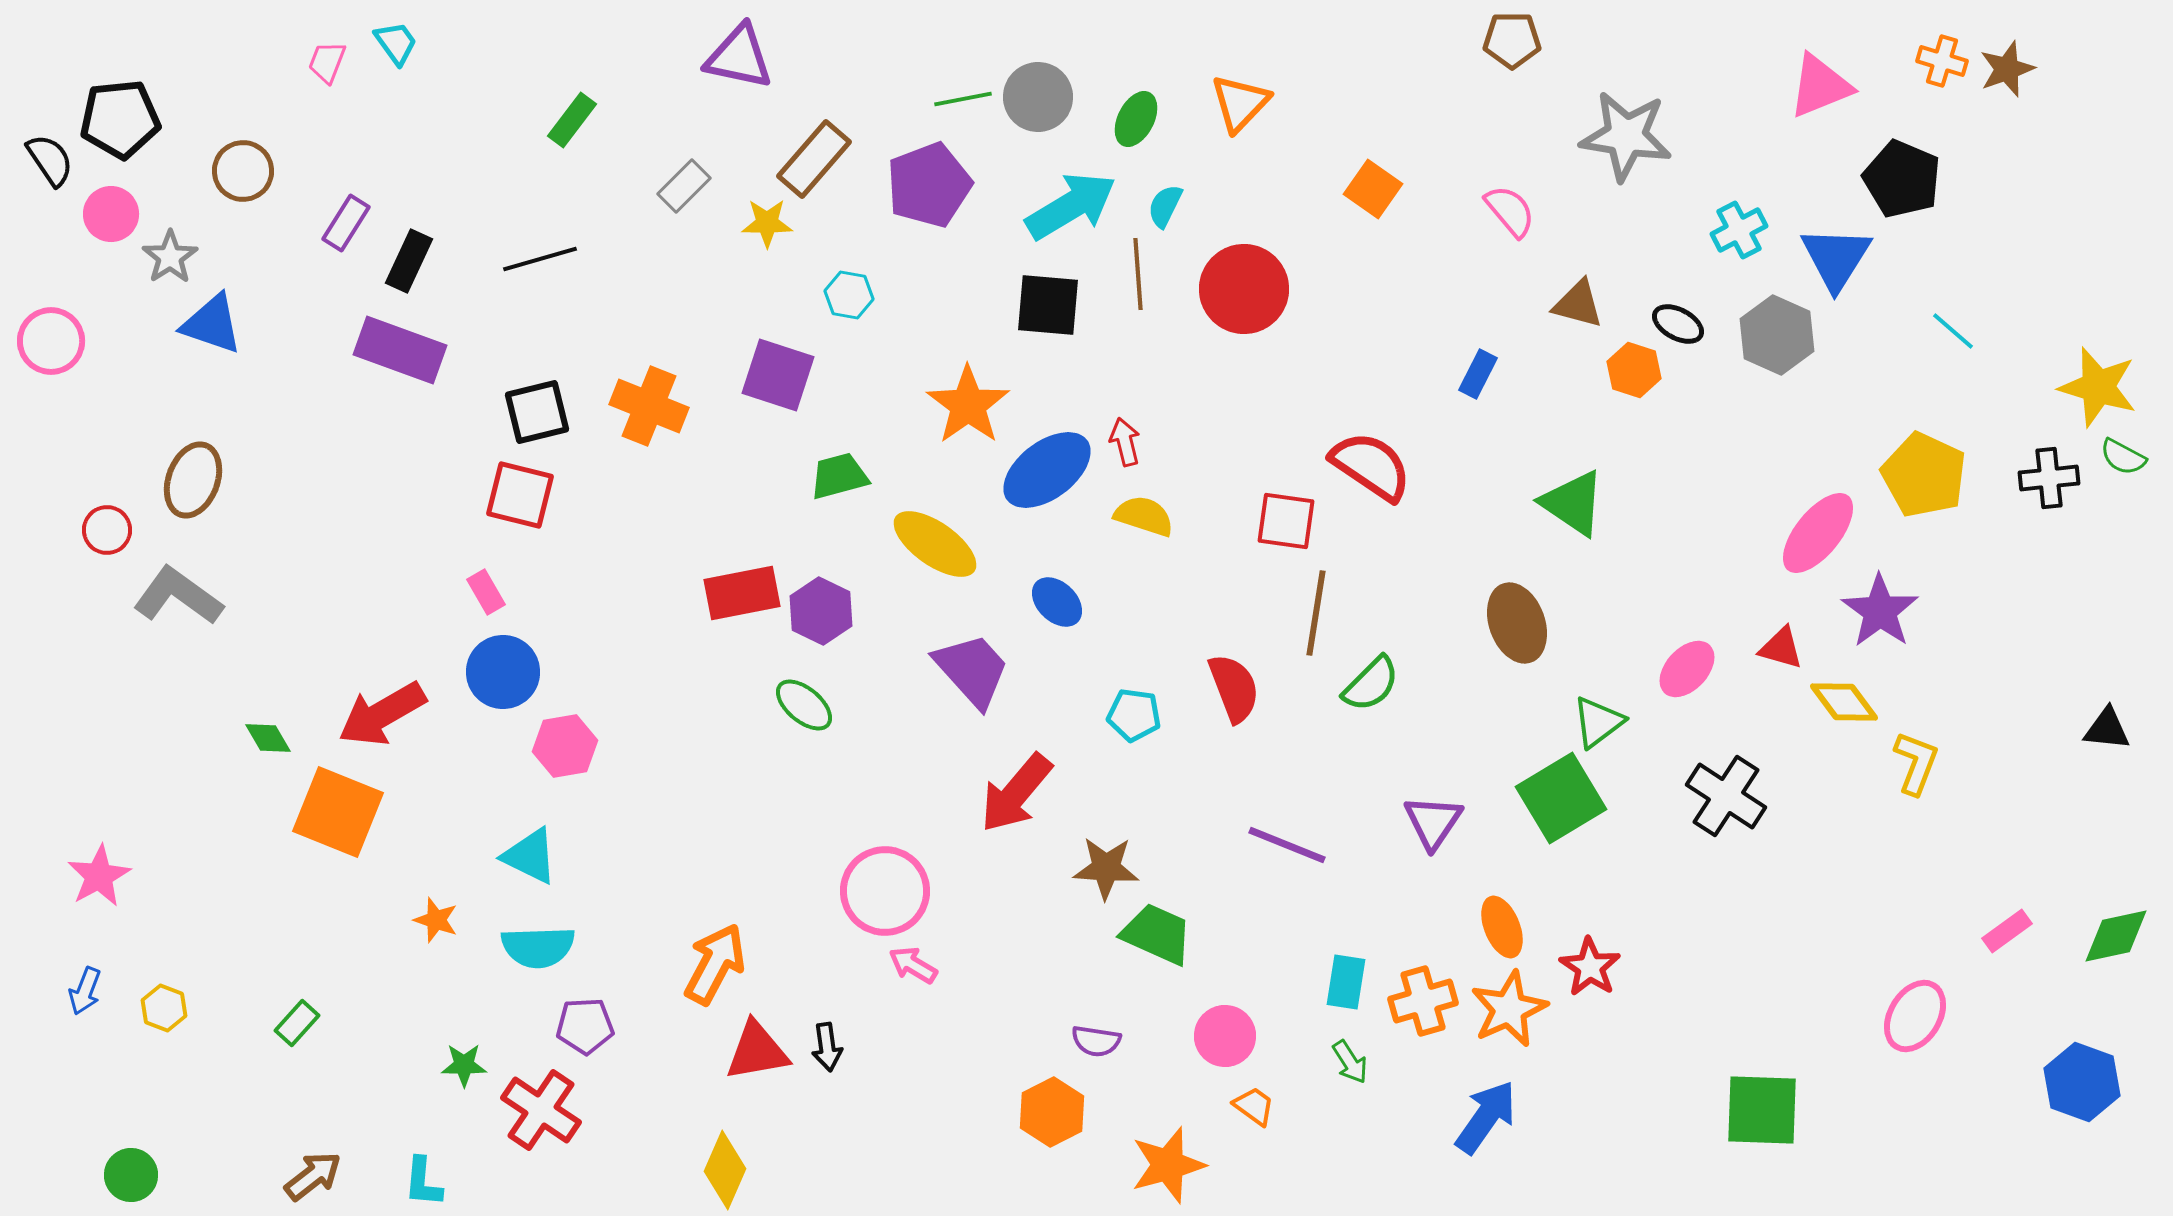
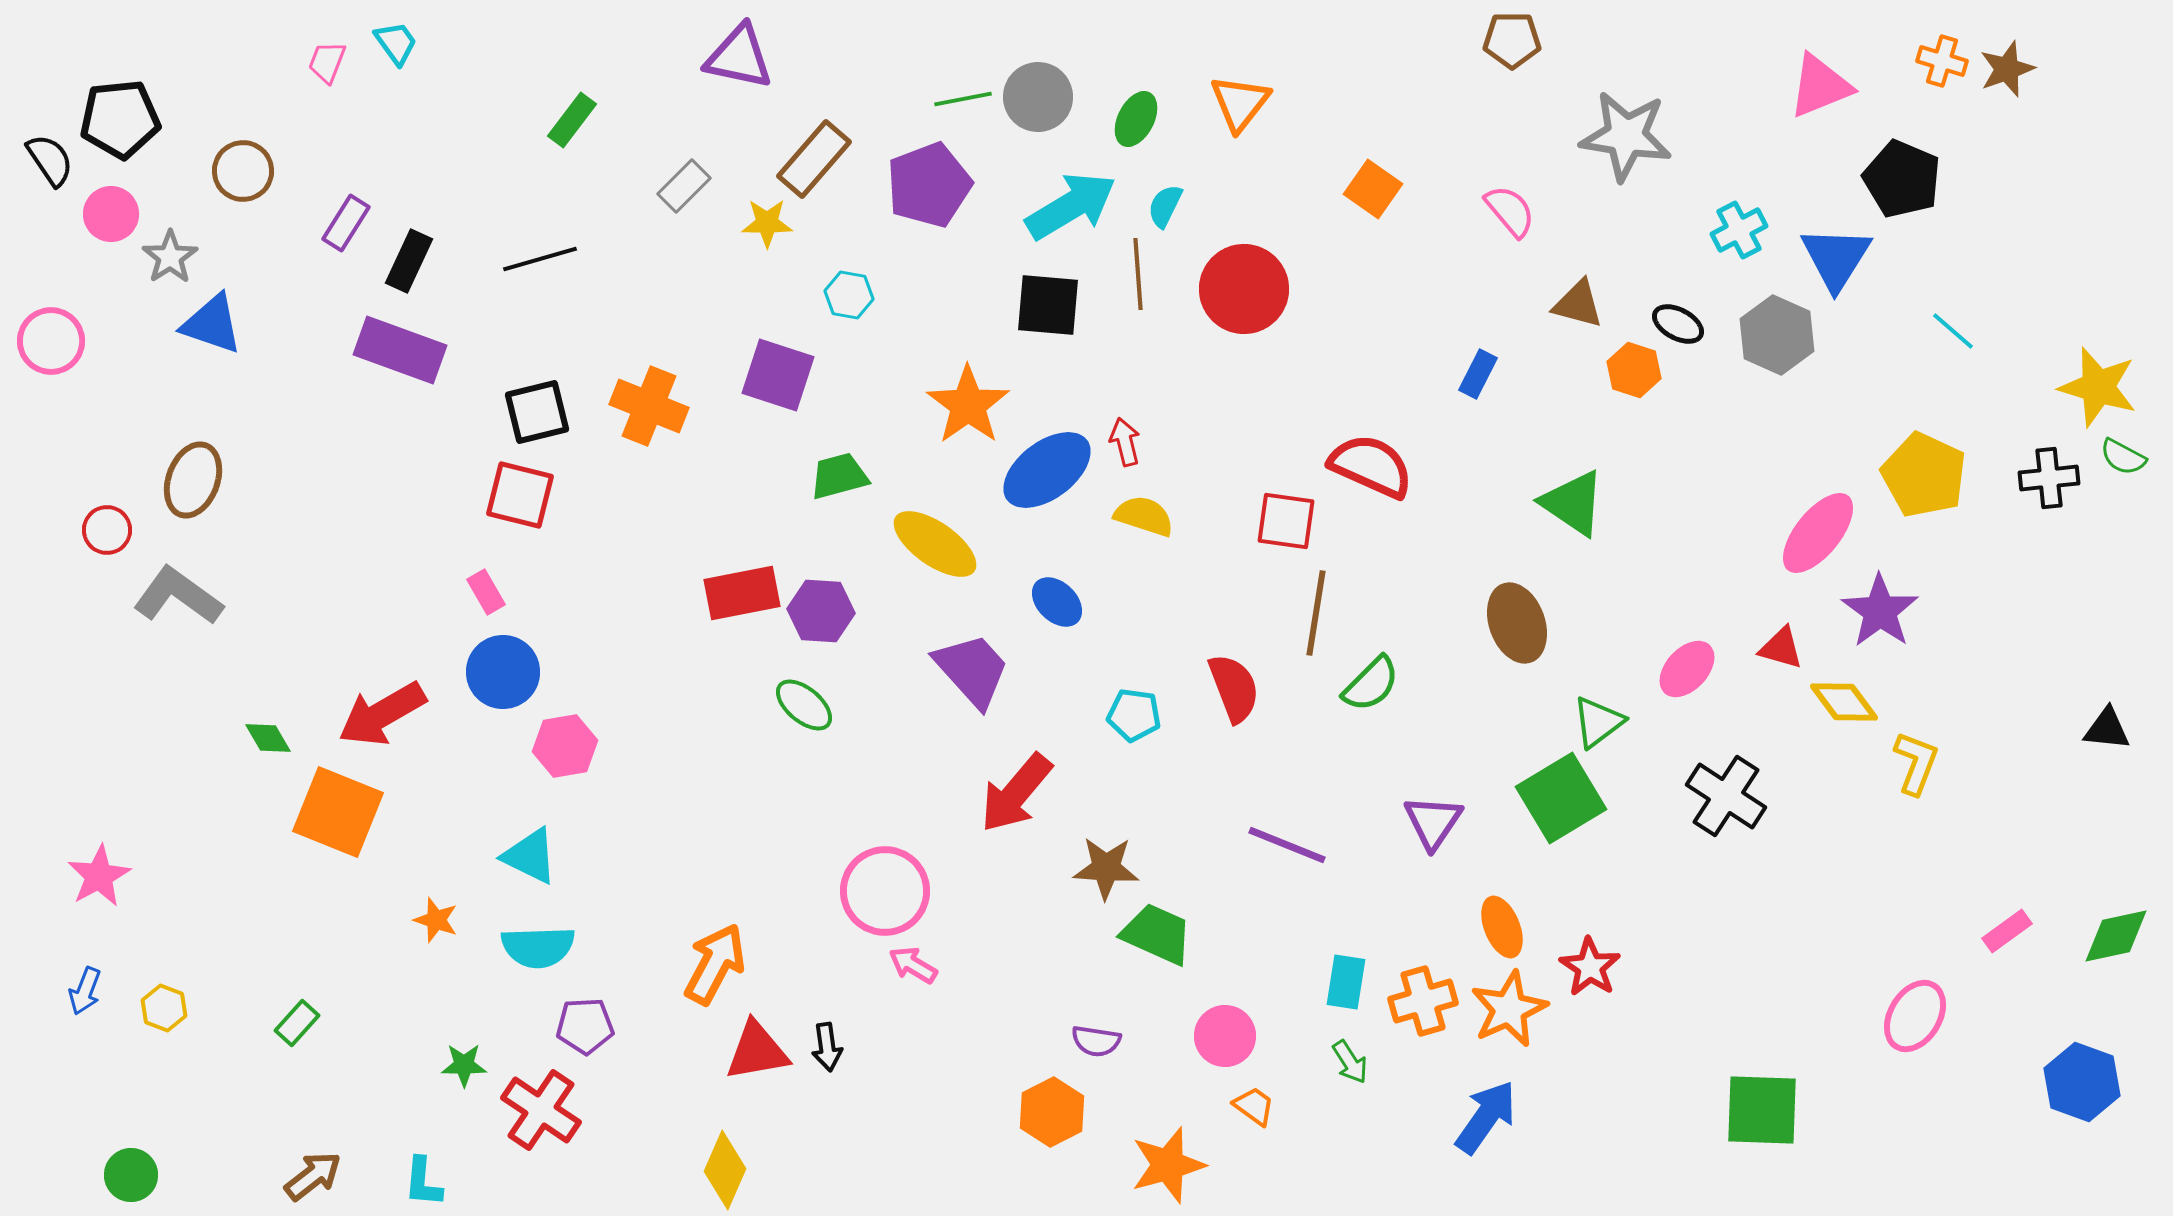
orange triangle at (1240, 103): rotated 6 degrees counterclockwise
red semicircle at (1371, 466): rotated 10 degrees counterclockwise
purple hexagon at (821, 611): rotated 22 degrees counterclockwise
